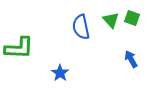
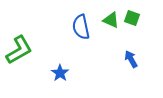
green triangle: rotated 24 degrees counterclockwise
green L-shape: moved 2 px down; rotated 32 degrees counterclockwise
